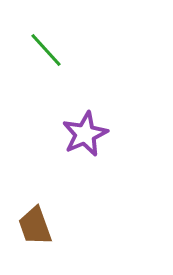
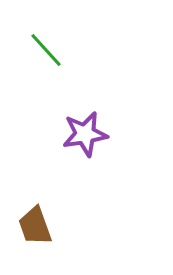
purple star: rotated 15 degrees clockwise
